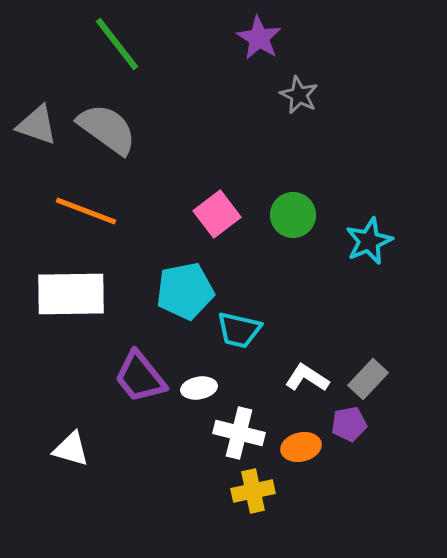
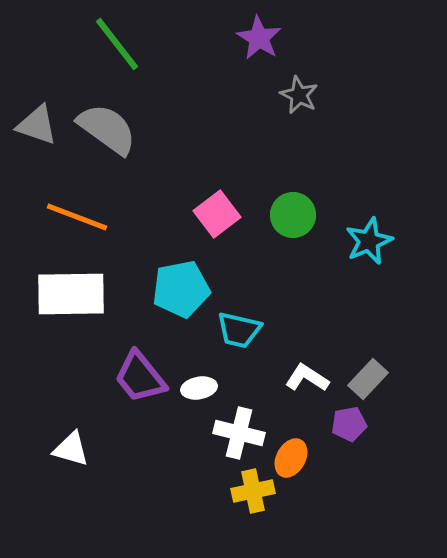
orange line: moved 9 px left, 6 px down
cyan pentagon: moved 4 px left, 2 px up
orange ellipse: moved 10 px left, 11 px down; rotated 48 degrees counterclockwise
